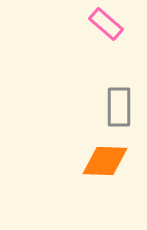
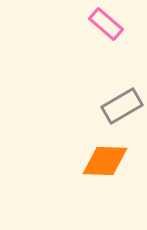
gray rectangle: moved 3 px right, 1 px up; rotated 60 degrees clockwise
